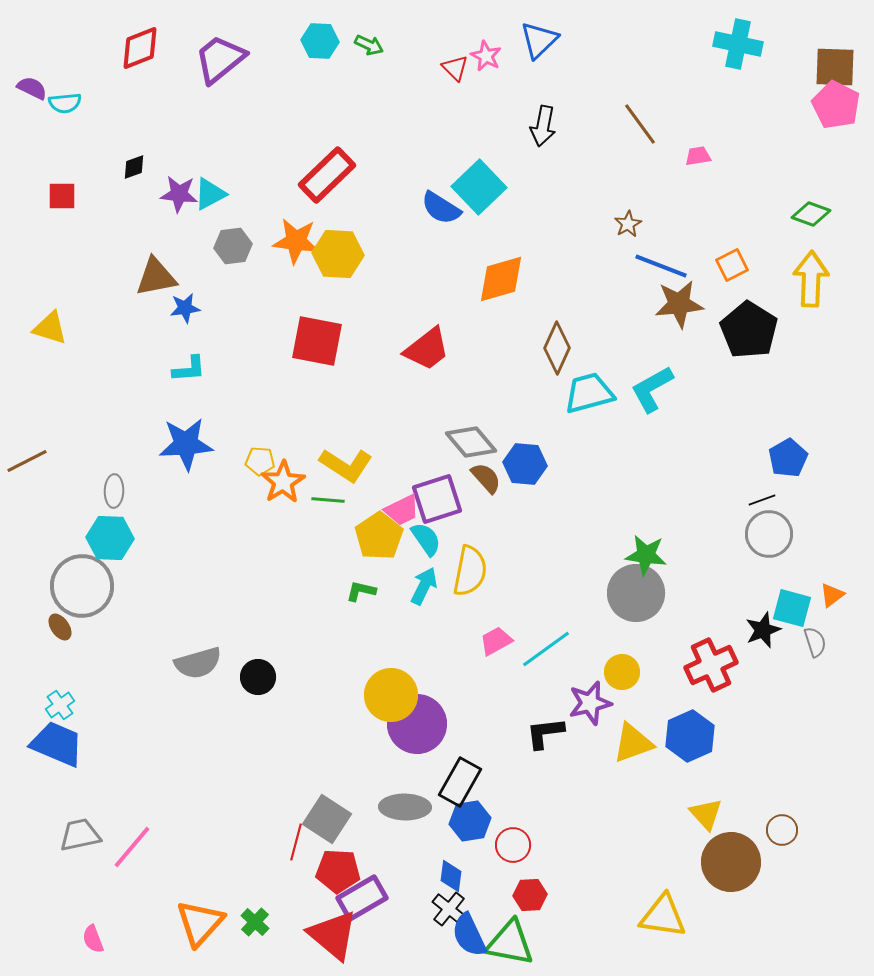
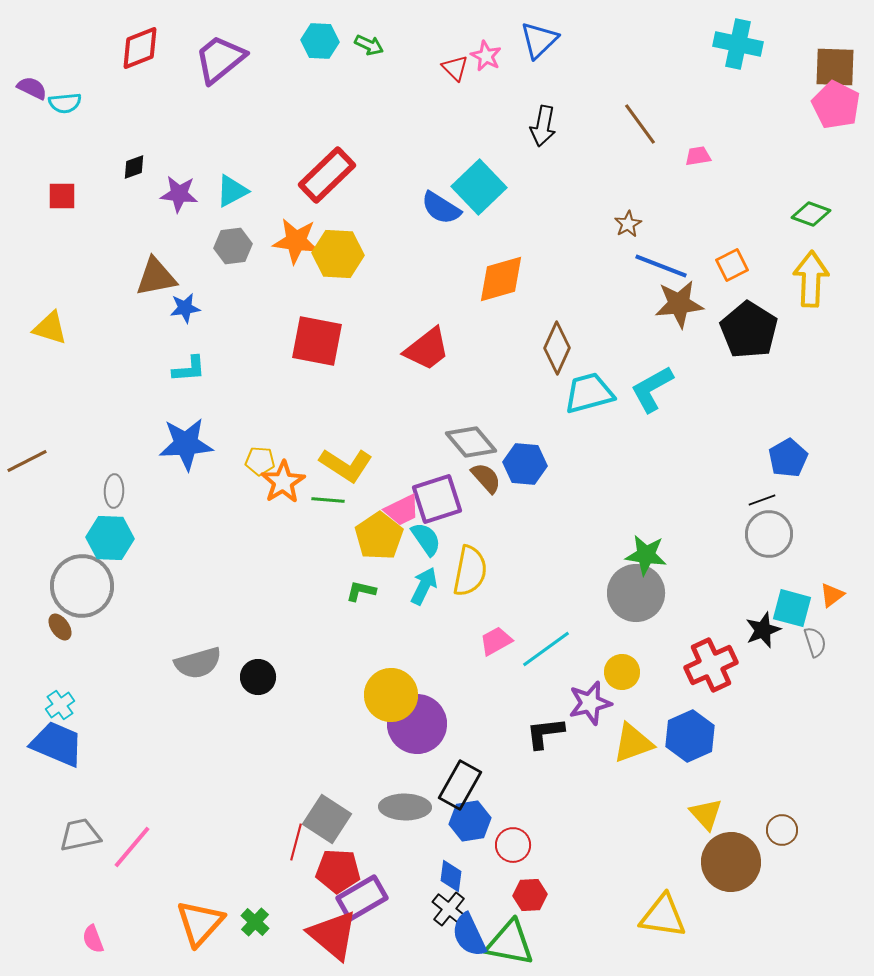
cyan triangle at (210, 194): moved 22 px right, 3 px up
black rectangle at (460, 782): moved 3 px down
